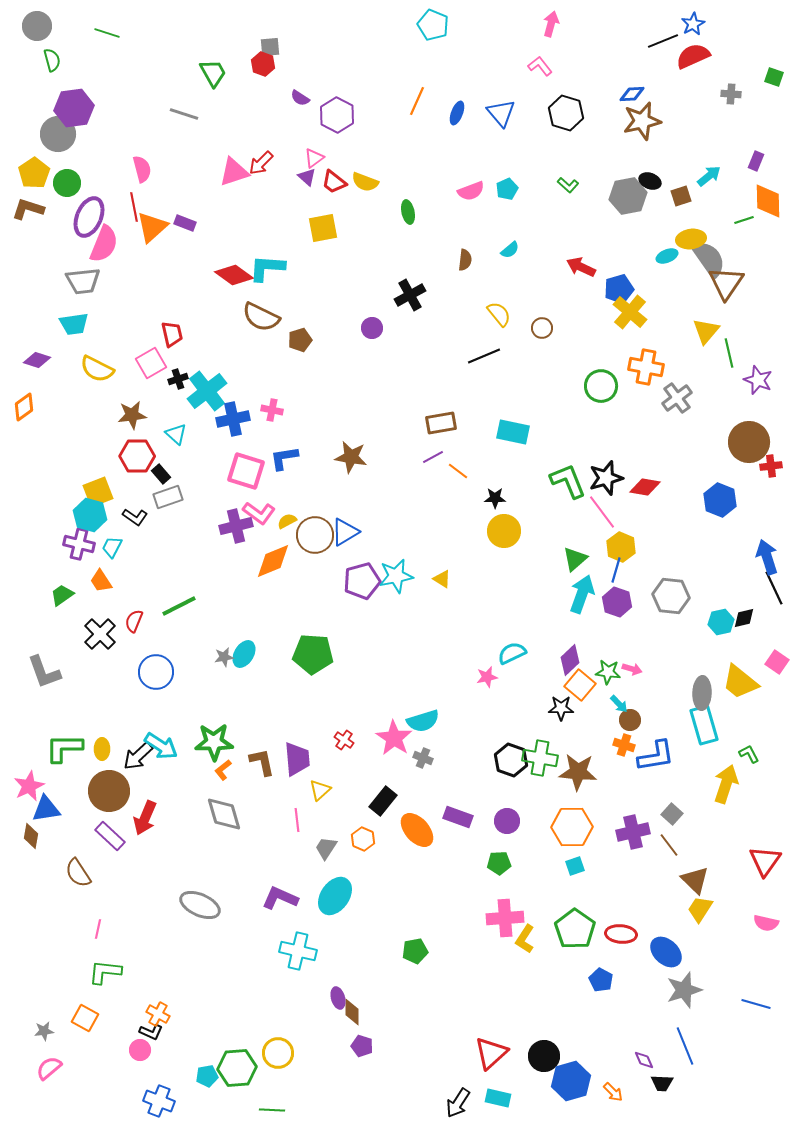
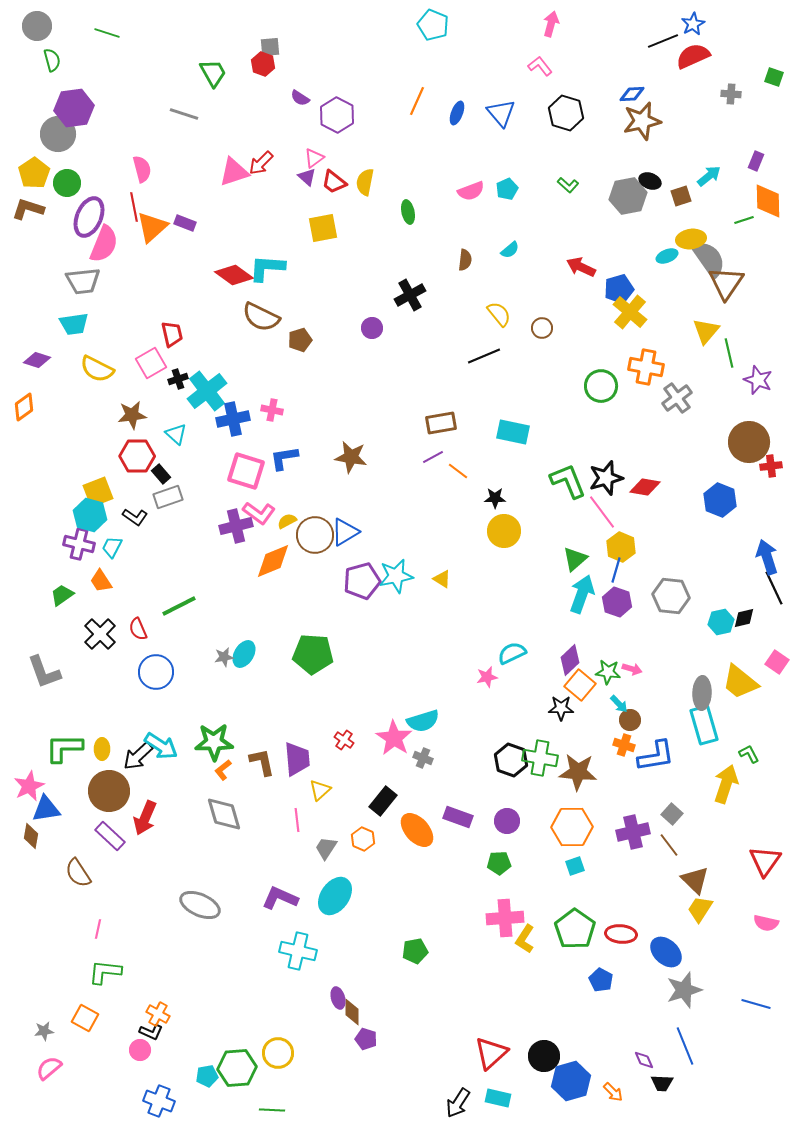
yellow semicircle at (365, 182): rotated 80 degrees clockwise
red semicircle at (134, 621): moved 4 px right, 8 px down; rotated 45 degrees counterclockwise
purple pentagon at (362, 1046): moved 4 px right, 7 px up
